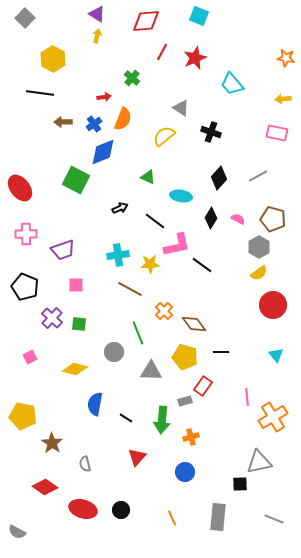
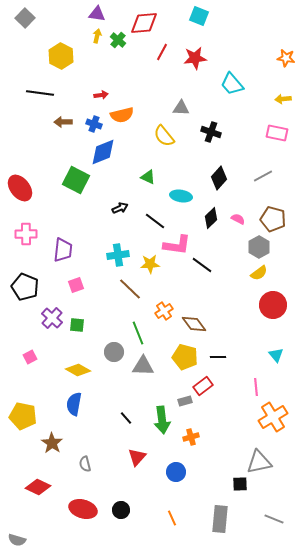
purple triangle at (97, 14): rotated 24 degrees counterclockwise
red diamond at (146, 21): moved 2 px left, 2 px down
red star at (195, 58): rotated 15 degrees clockwise
yellow hexagon at (53, 59): moved 8 px right, 3 px up
green cross at (132, 78): moved 14 px left, 38 px up
red arrow at (104, 97): moved 3 px left, 2 px up
gray triangle at (181, 108): rotated 30 degrees counterclockwise
orange semicircle at (123, 119): moved 1 px left, 4 px up; rotated 55 degrees clockwise
blue cross at (94, 124): rotated 35 degrees counterclockwise
yellow semicircle at (164, 136): rotated 90 degrees counterclockwise
gray line at (258, 176): moved 5 px right
black diamond at (211, 218): rotated 15 degrees clockwise
pink L-shape at (177, 245): rotated 20 degrees clockwise
purple trapezoid at (63, 250): rotated 65 degrees counterclockwise
pink square at (76, 285): rotated 21 degrees counterclockwise
brown line at (130, 289): rotated 15 degrees clockwise
orange cross at (164, 311): rotated 12 degrees clockwise
green square at (79, 324): moved 2 px left, 1 px down
black line at (221, 352): moved 3 px left, 5 px down
yellow diamond at (75, 369): moved 3 px right, 1 px down; rotated 15 degrees clockwise
gray triangle at (151, 371): moved 8 px left, 5 px up
red rectangle at (203, 386): rotated 18 degrees clockwise
pink line at (247, 397): moved 9 px right, 10 px up
blue semicircle at (95, 404): moved 21 px left
black line at (126, 418): rotated 16 degrees clockwise
green arrow at (162, 420): rotated 12 degrees counterclockwise
blue circle at (185, 472): moved 9 px left
red diamond at (45, 487): moved 7 px left; rotated 10 degrees counterclockwise
gray rectangle at (218, 517): moved 2 px right, 2 px down
gray semicircle at (17, 532): moved 8 px down; rotated 12 degrees counterclockwise
